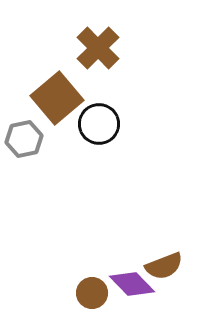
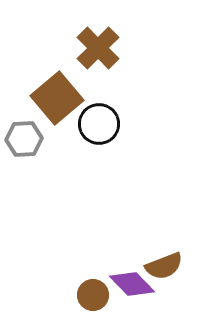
gray hexagon: rotated 9 degrees clockwise
brown circle: moved 1 px right, 2 px down
